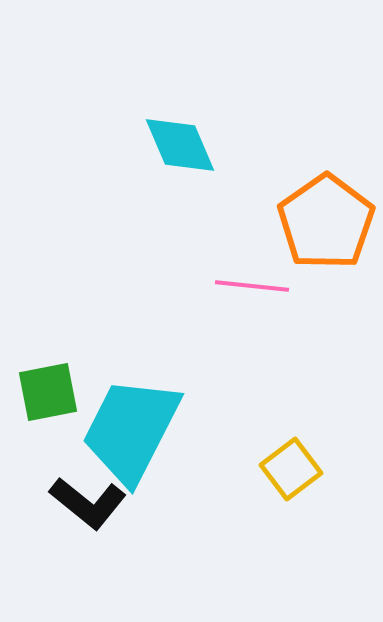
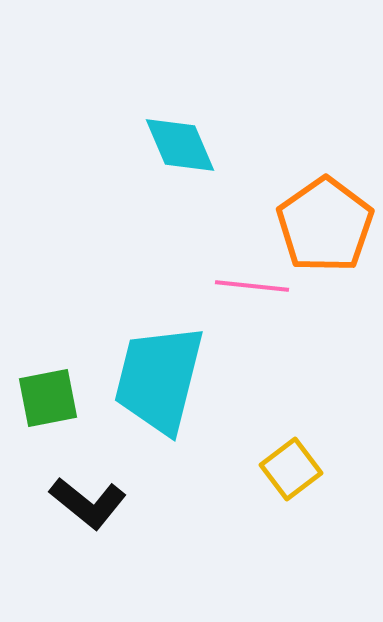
orange pentagon: moved 1 px left, 3 px down
green square: moved 6 px down
cyan trapezoid: moved 28 px right, 51 px up; rotated 13 degrees counterclockwise
